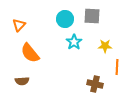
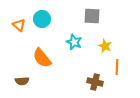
cyan circle: moved 23 px left
orange triangle: rotated 32 degrees counterclockwise
cyan star: rotated 14 degrees counterclockwise
yellow star: rotated 24 degrees clockwise
orange semicircle: moved 12 px right, 5 px down
brown cross: moved 2 px up
